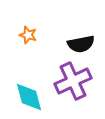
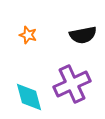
black semicircle: moved 2 px right, 9 px up
purple cross: moved 1 px left, 3 px down
